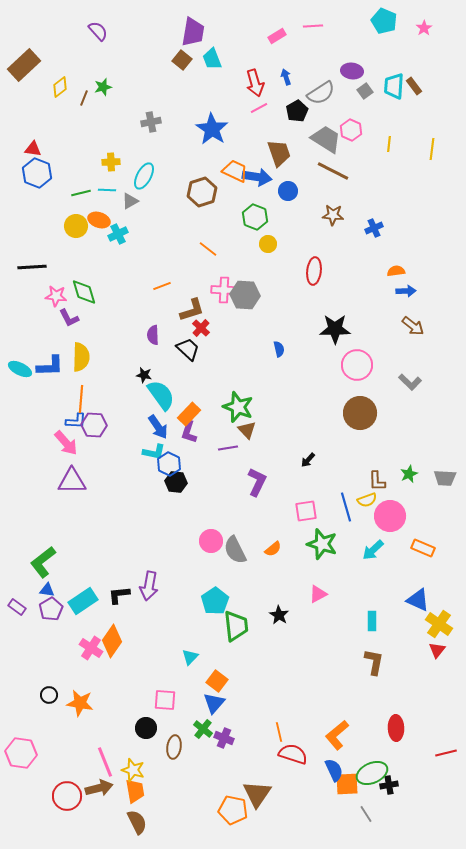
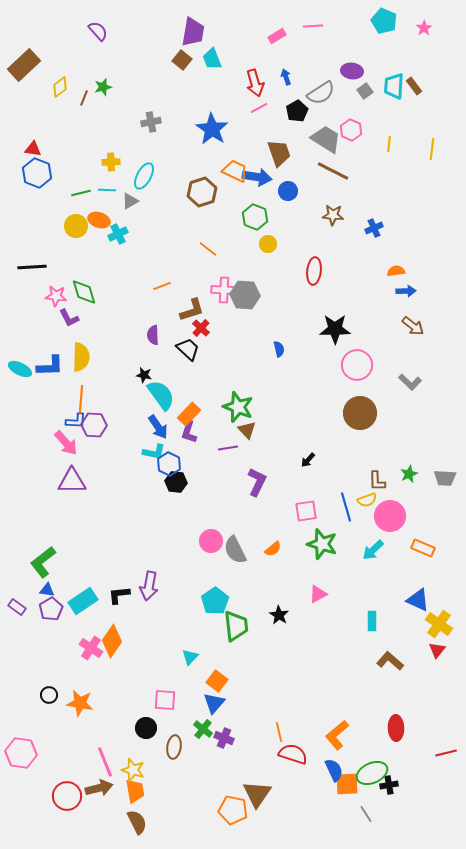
brown L-shape at (374, 662): moved 16 px right, 1 px up; rotated 60 degrees counterclockwise
